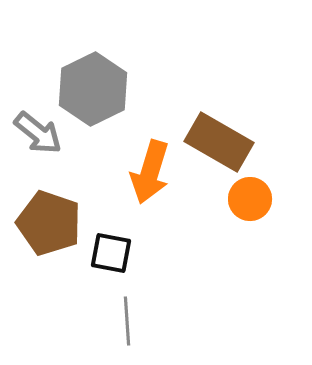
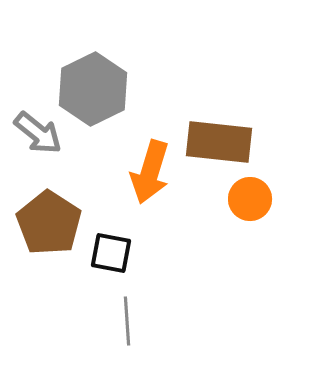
brown rectangle: rotated 24 degrees counterclockwise
brown pentagon: rotated 14 degrees clockwise
